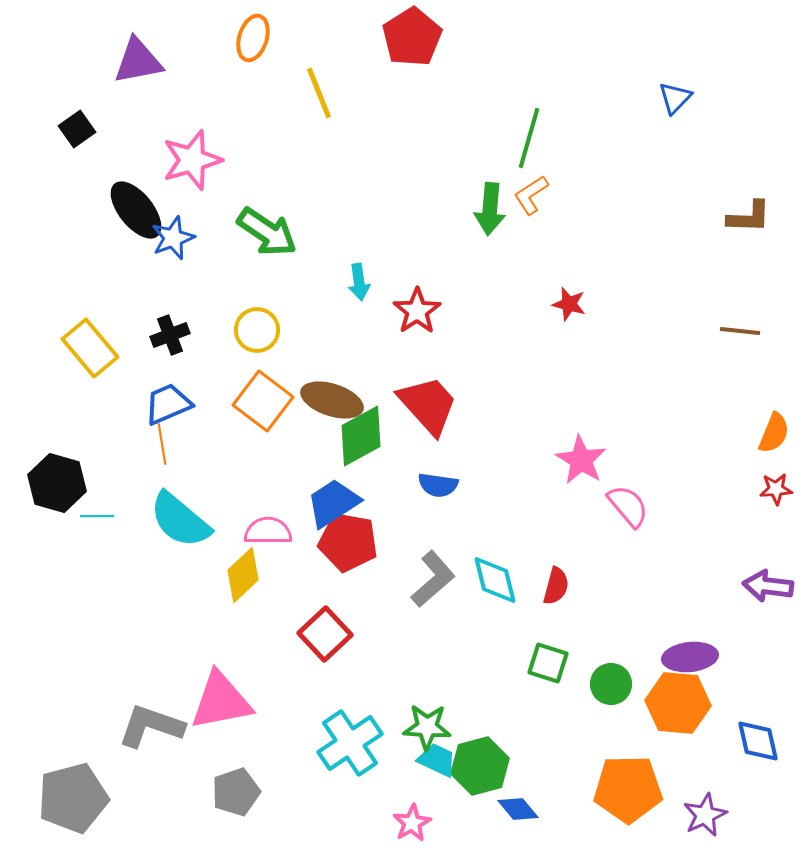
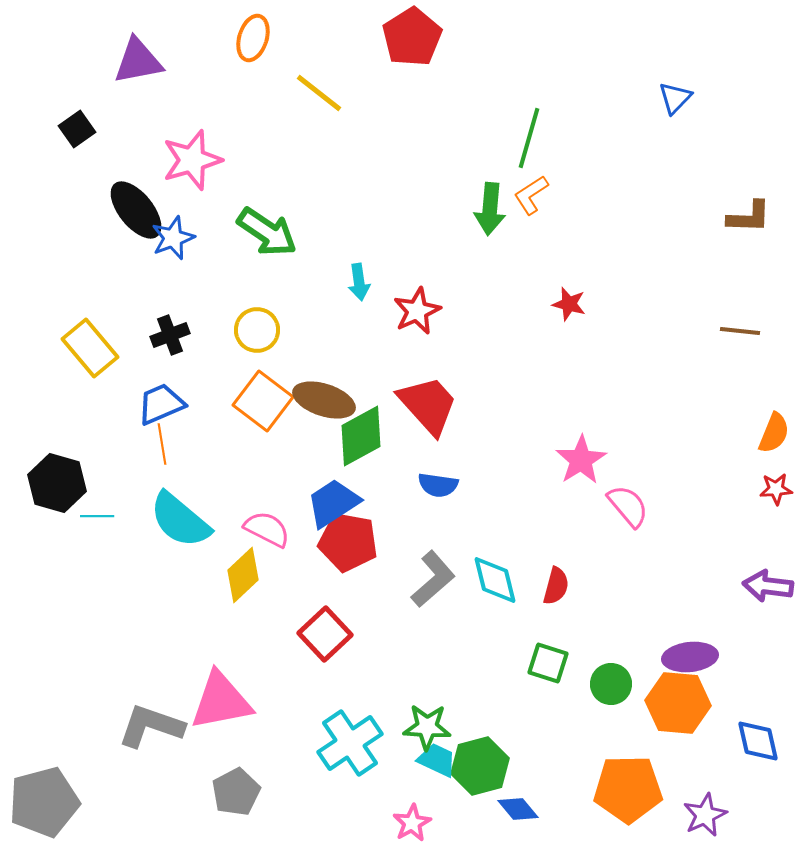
yellow line at (319, 93): rotated 30 degrees counterclockwise
red star at (417, 311): rotated 9 degrees clockwise
brown ellipse at (332, 400): moved 8 px left
blue trapezoid at (168, 404): moved 7 px left
pink star at (581, 460): rotated 9 degrees clockwise
pink semicircle at (268, 531): moved 1 px left, 2 px up; rotated 27 degrees clockwise
gray pentagon at (236, 792): rotated 9 degrees counterclockwise
gray pentagon at (73, 798): moved 29 px left, 4 px down
